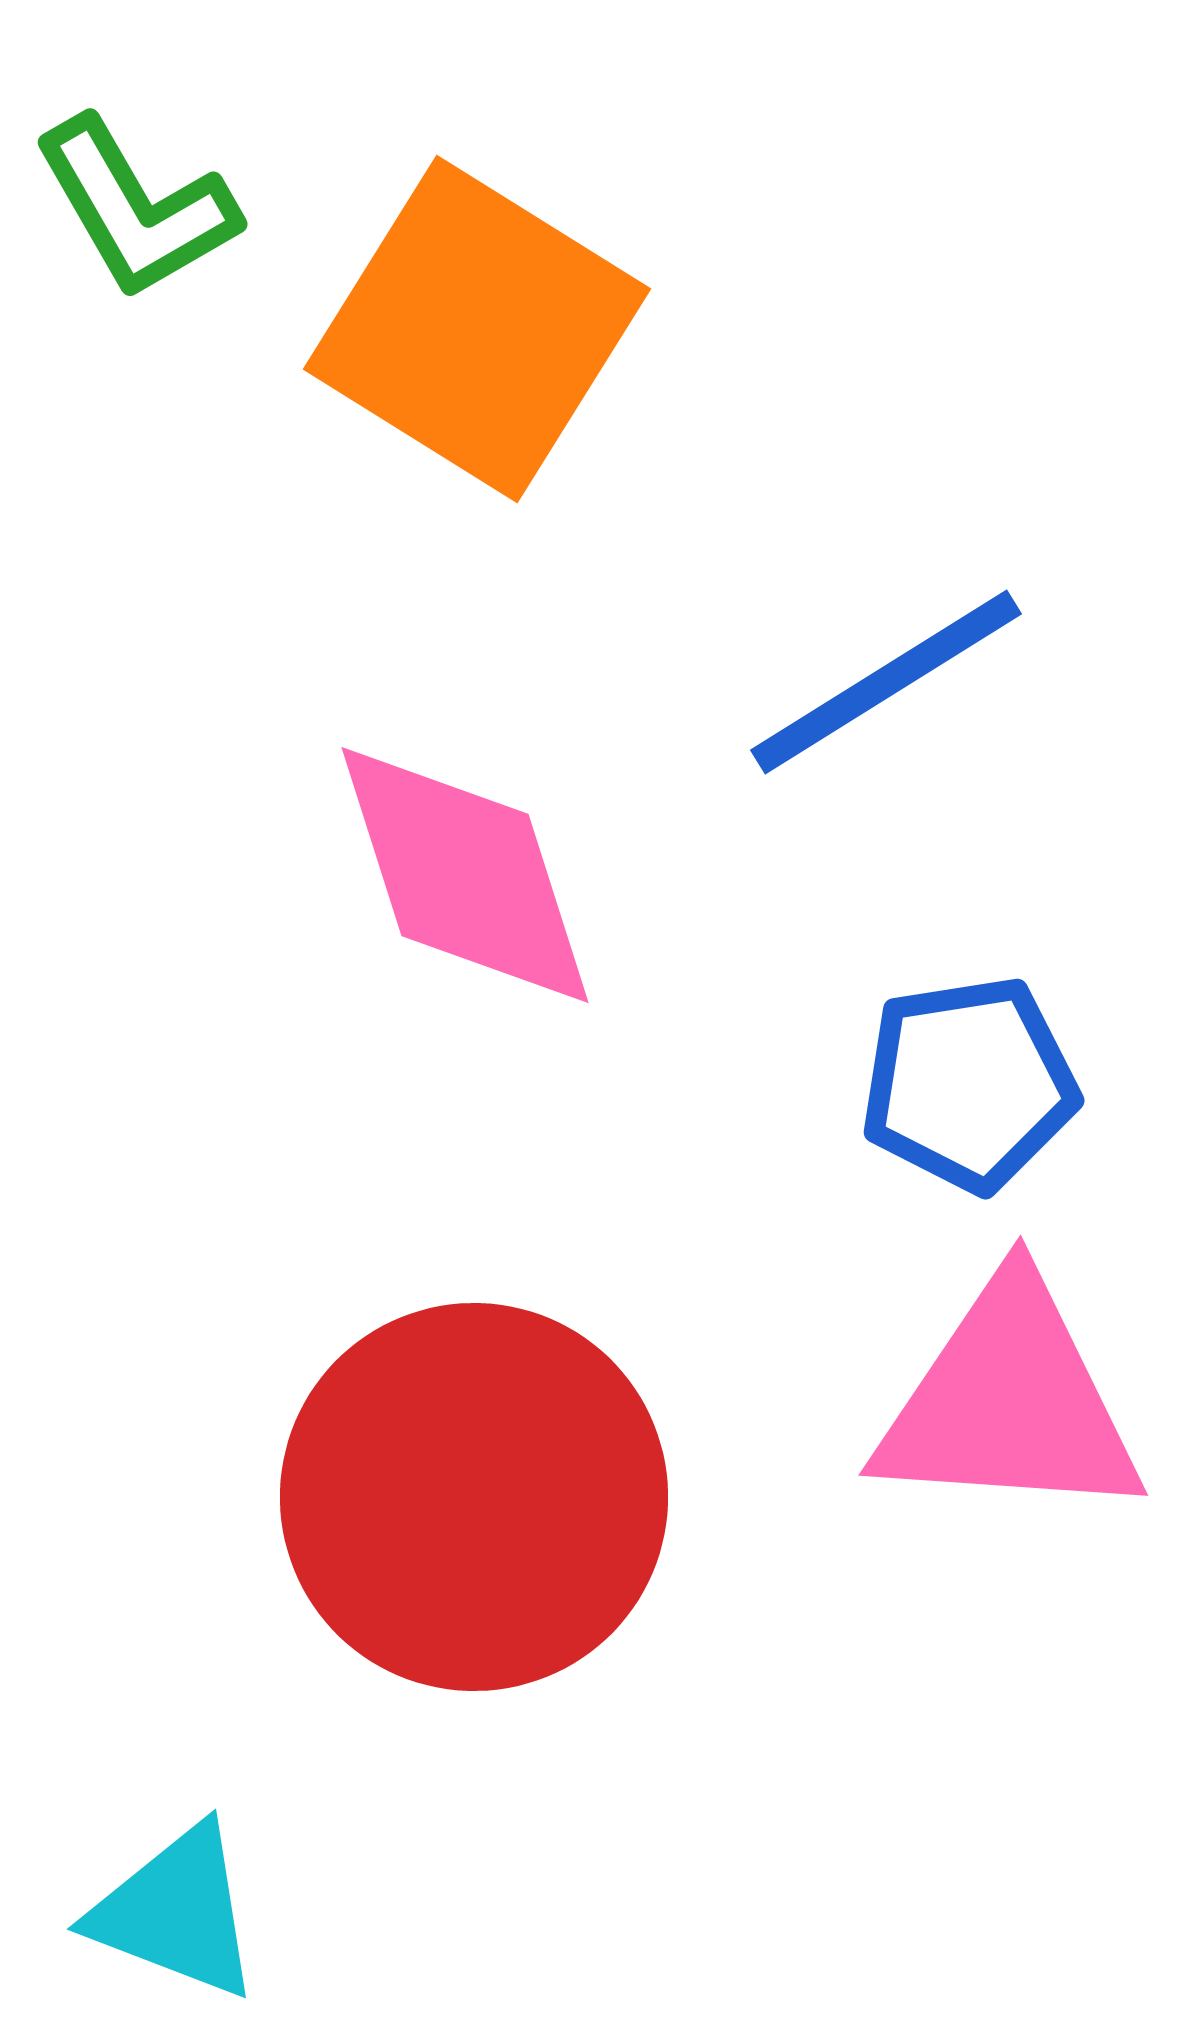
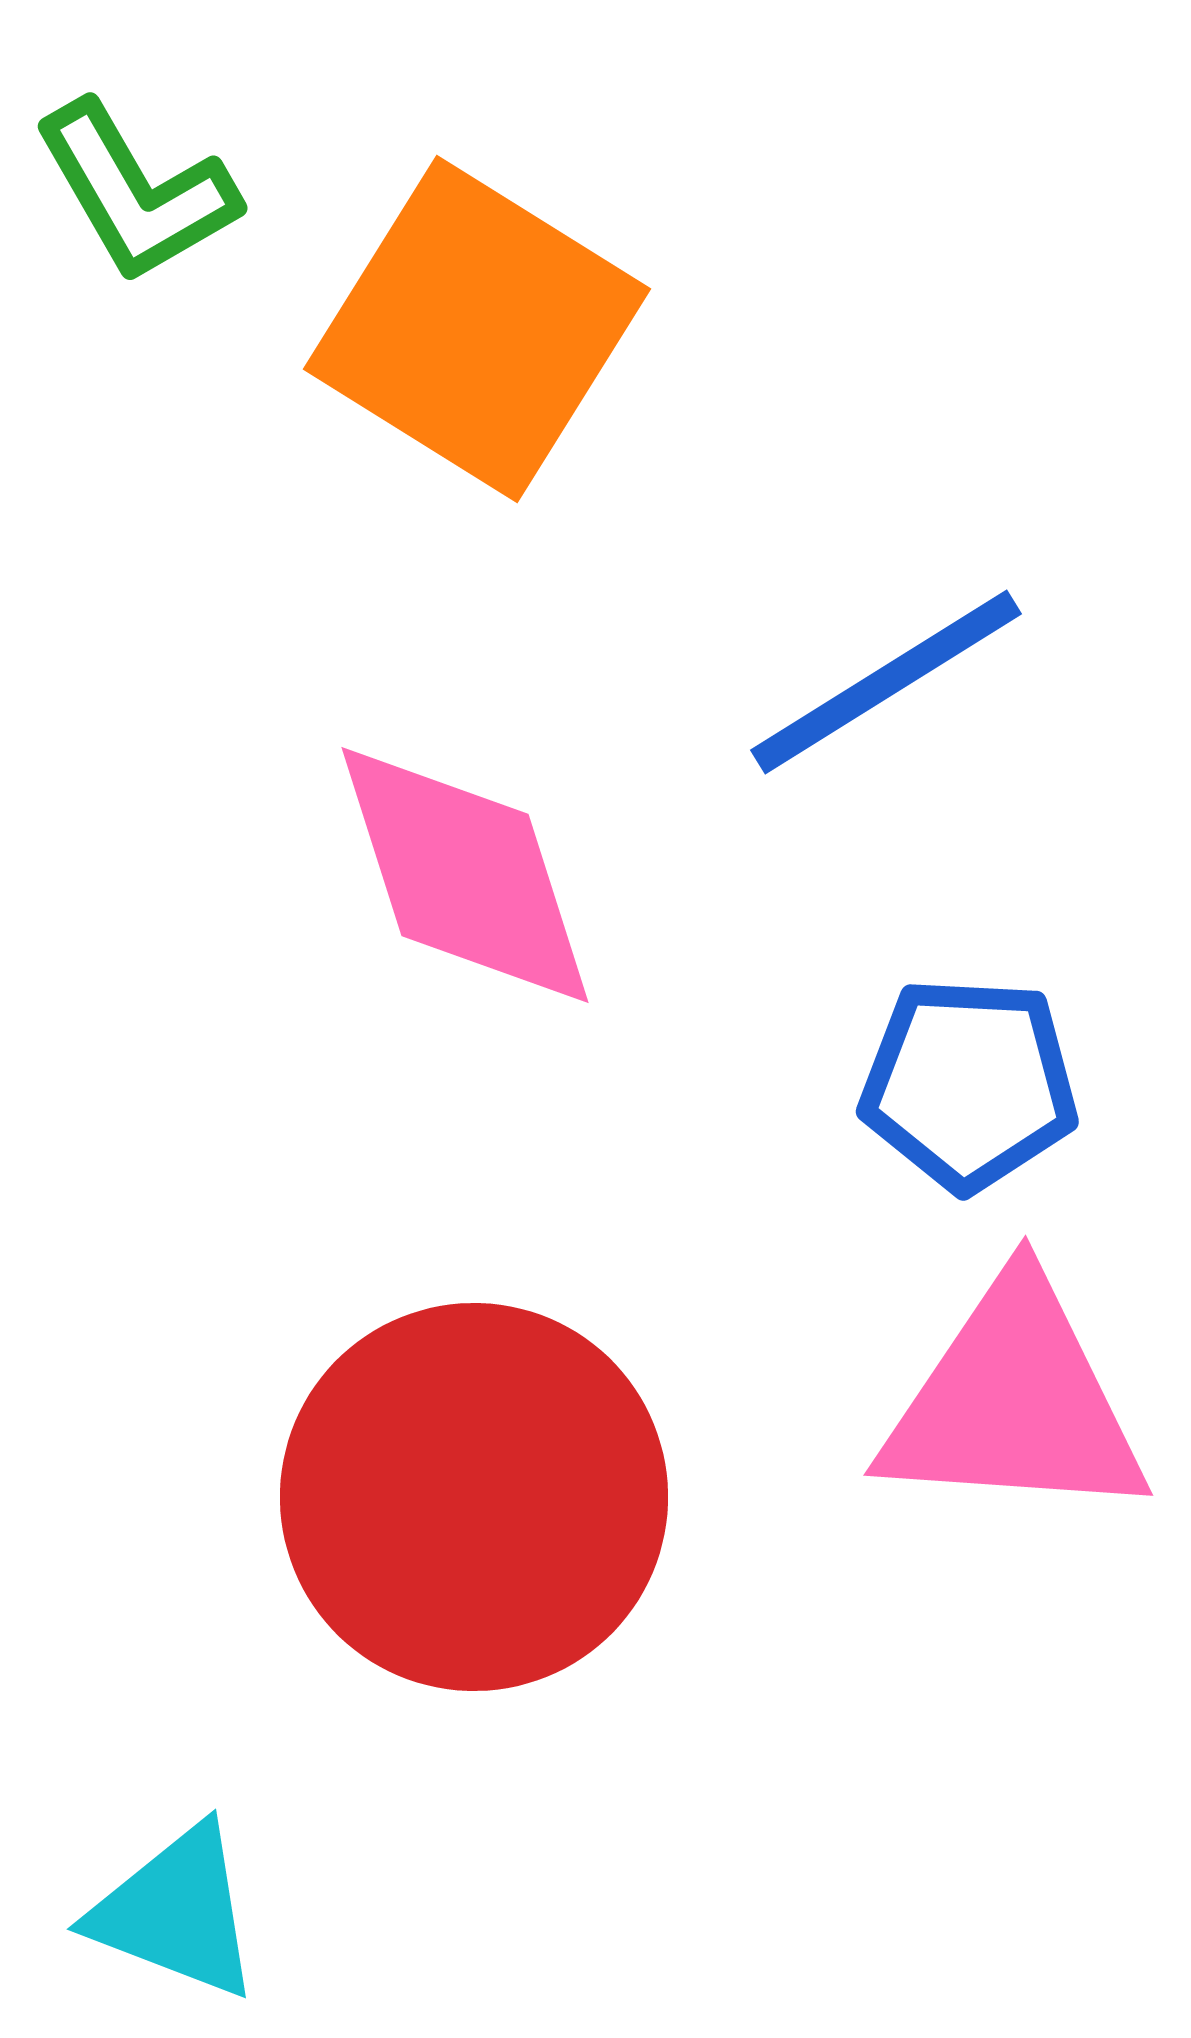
green L-shape: moved 16 px up
blue pentagon: rotated 12 degrees clockwise
pink triangle: moved 5 px right
